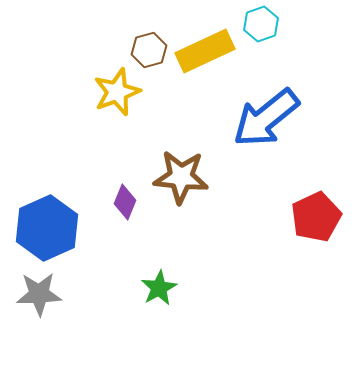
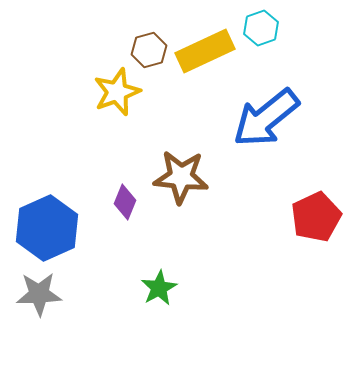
cyan hexagon: moved 4 px down
